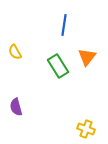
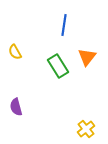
yellow cross: rotated 30 degrees clockwise
